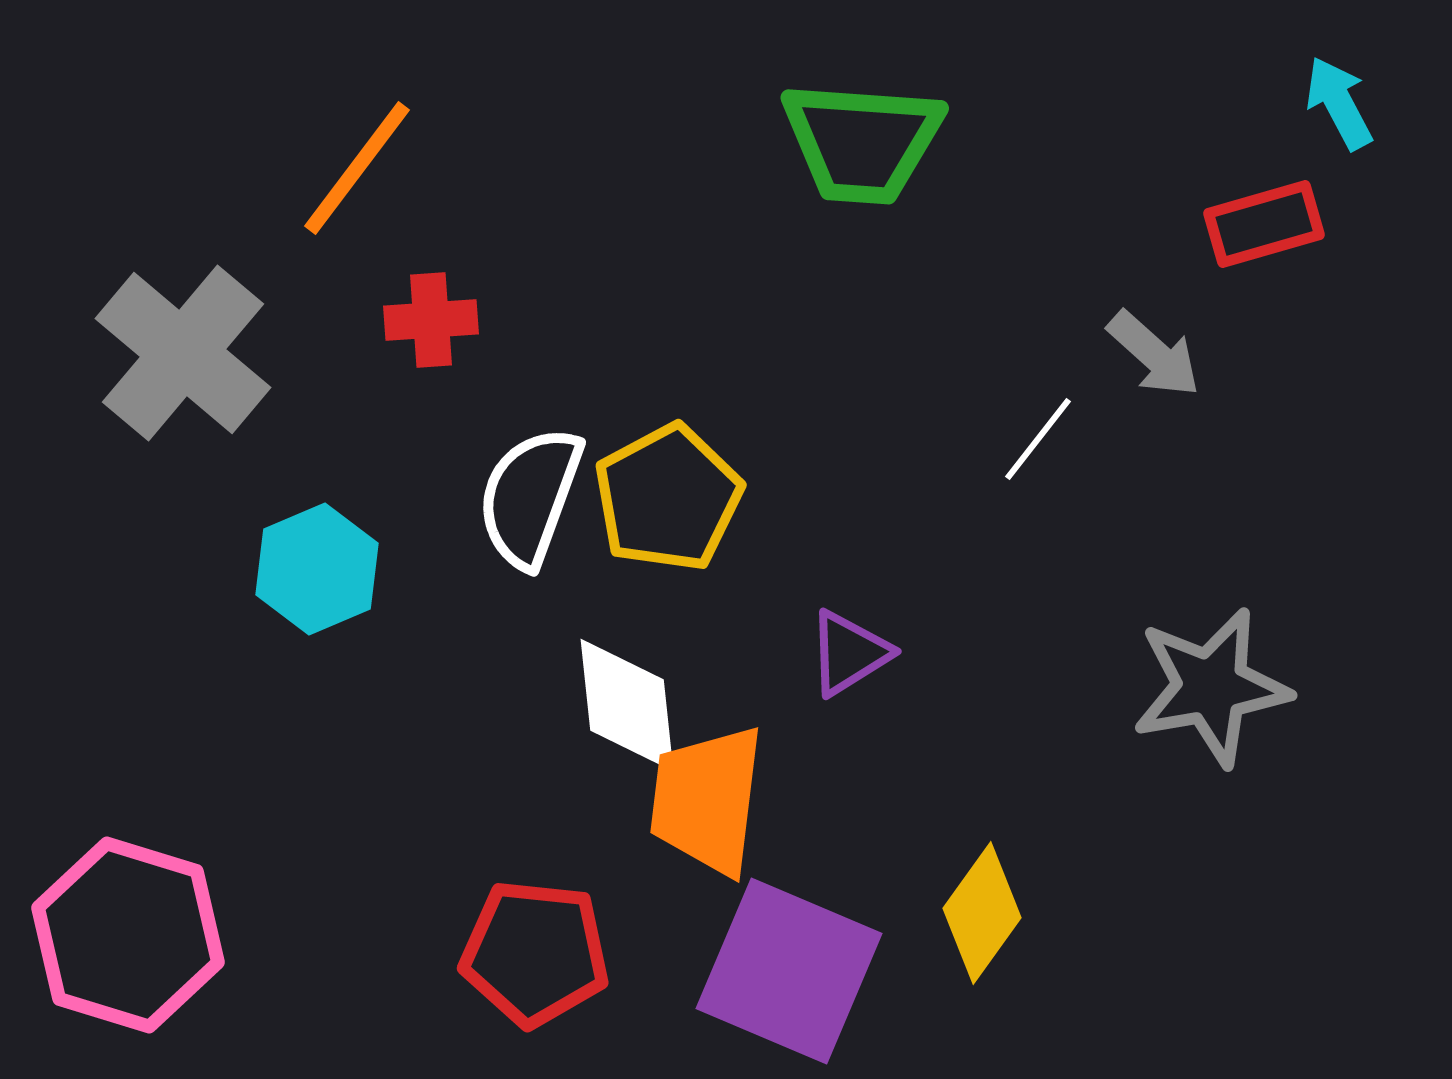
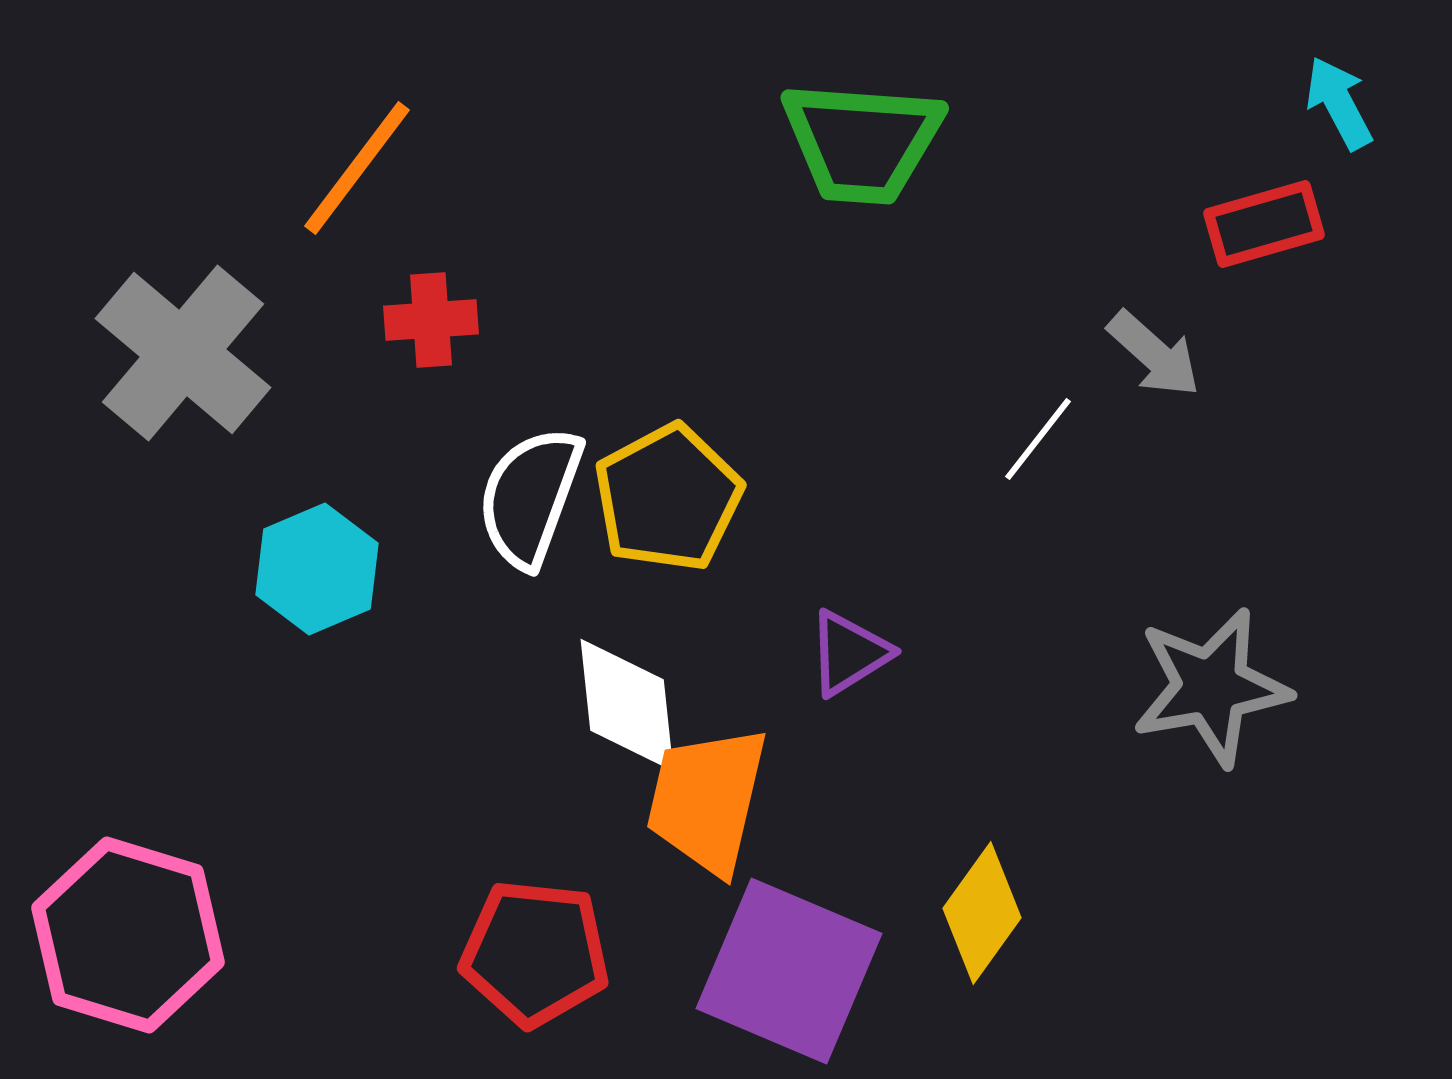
orange trapezoid: rotated 6 degrees clockwise
